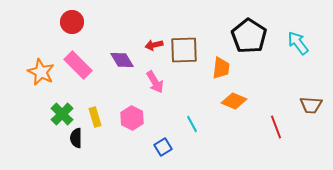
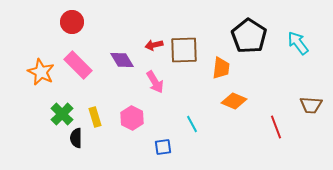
blue square: rotated 24 degrees clockwise
